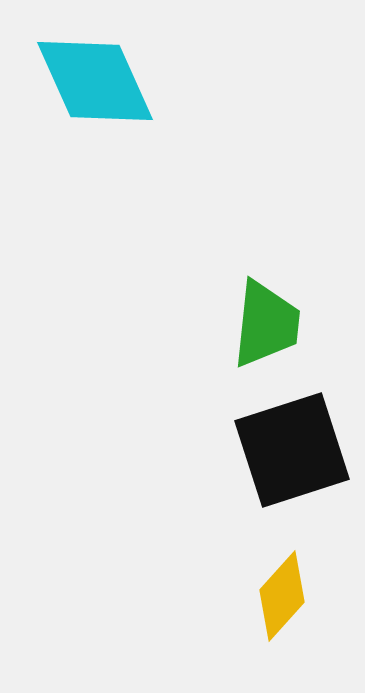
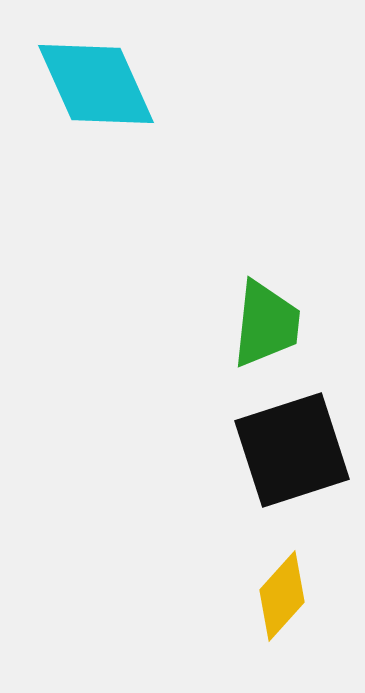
cyan diamond: moved 1 px right, 3 px down
